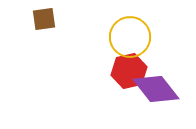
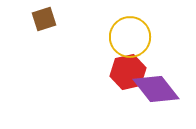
brown square: rotated 10 degrees counterclockwise
red hexagon: moved 1 px left, 1 px down
